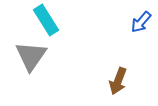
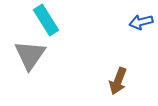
blue arrow: rotated 35 degrees clockwise
gray triangle: moved 1 px left, 1 px up
